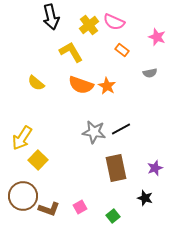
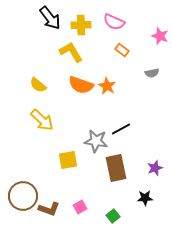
black arrow: moved 1 px left, 1 px down; rotated 25 degrees counterclockwise
yellow cross: moved 8 px left; rotated 36 degrees clockwise
pink star: moved 3 px right, 1 px up
gray semicircle: moved 2 px right
yellow semicircle: moved 2 px right, 2 px down
gray star: moved 2 px right, 9 px down
yellow arrow: moved 20 px right, 18 px up; rotated 80 degrees counterclockwise
yellow square: moved 30 px right; rotated 36 degrees clockwise
black star: rotated 21 degrees counterclockwise
